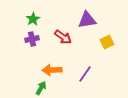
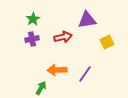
red arrow: rotated 48 degrees counterclockwise
orange arrow: moved 5 px right
